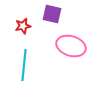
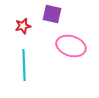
cyan line: rotated 8 degrees counterclockwise
